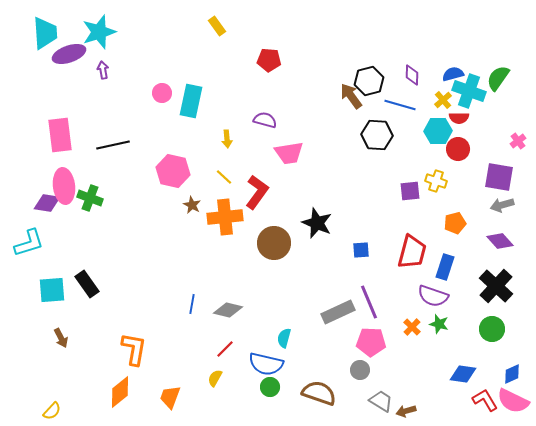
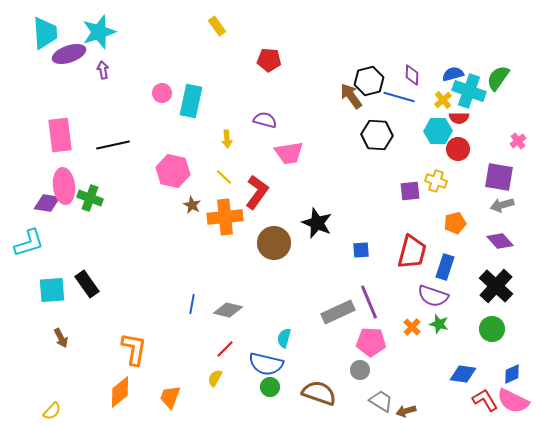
blue line at (400, 105): moved 1 px left, 8 px up
